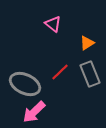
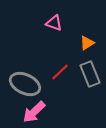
pink triangle: moved 1 px right, 1 px up; rotated 18 degrees counterclockwise
